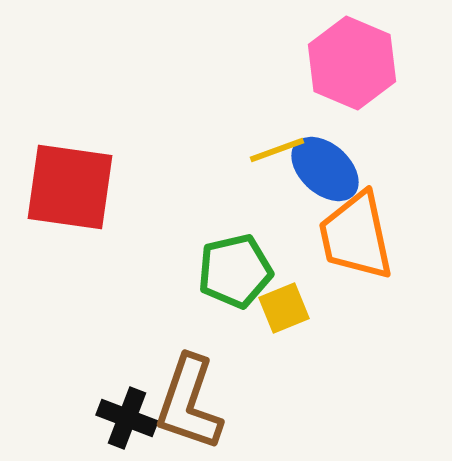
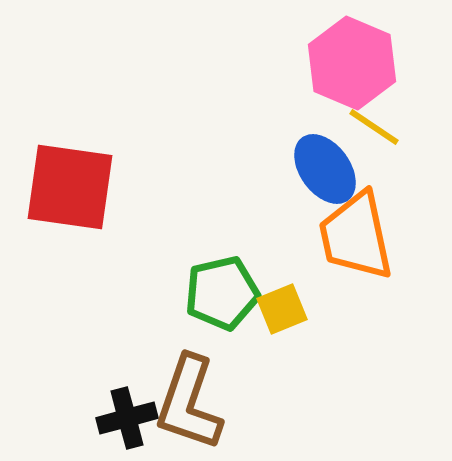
yellow line: moved 97 px right, 23 px up; rotated 54 degrees clockwise
blue ellipse: rotated 12 degrees clockwise
green pentagon: moved 13 px left, 22 px down
yellow square: moved 2 px left, 1 px down
black cross: rotated 36 degrees counterclockwise
